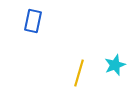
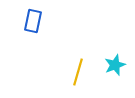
yellow line: moved 1 px left, 1 px up
